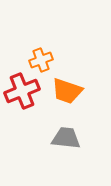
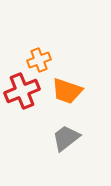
orange cross: moved 2 px left
gray trapezoid: rotated 44 degrees counterclockwise
